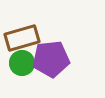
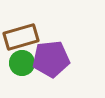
brown rectangle: moved 1 px left, 1 px up
